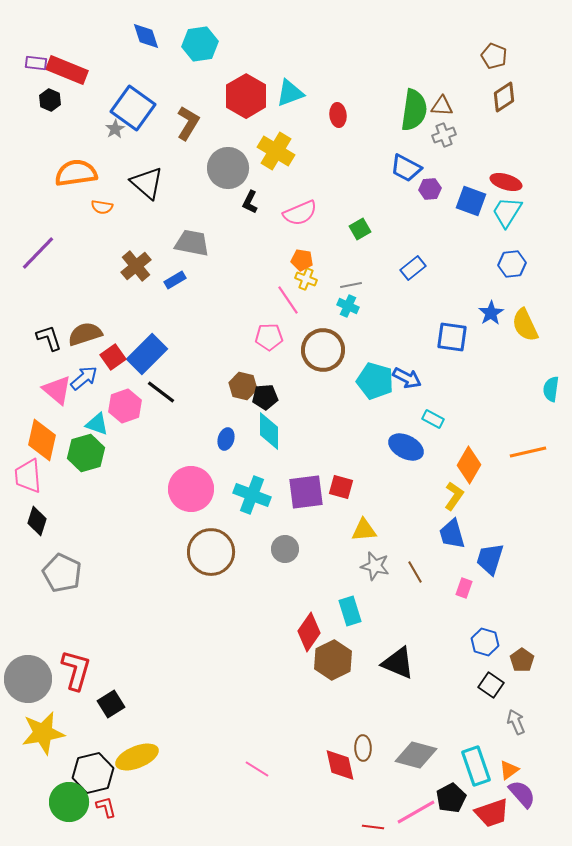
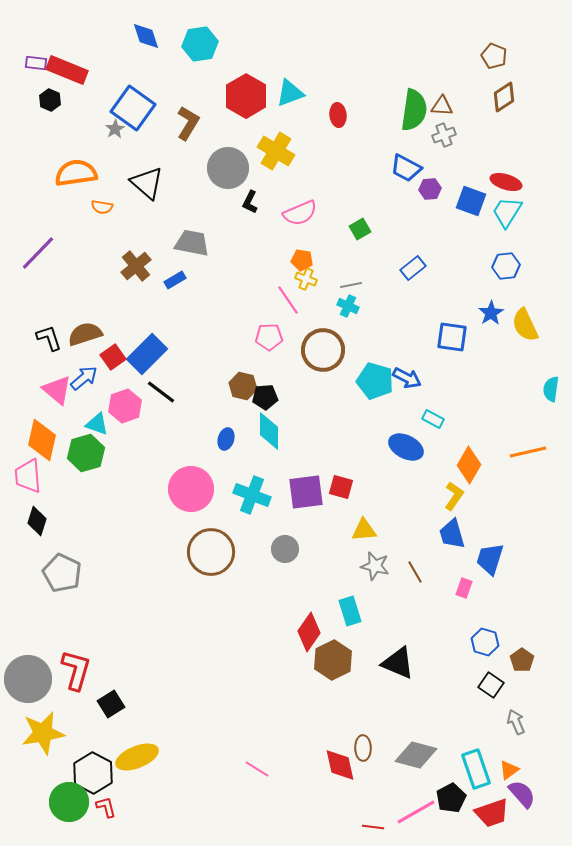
blue hexagon at (512, 264): moved 6 px left, 2 px down
cyan rectangle at (476, 766): moved 3 px down
black hexagon at (93, 773): rotated 18 degrees counterclockwise
